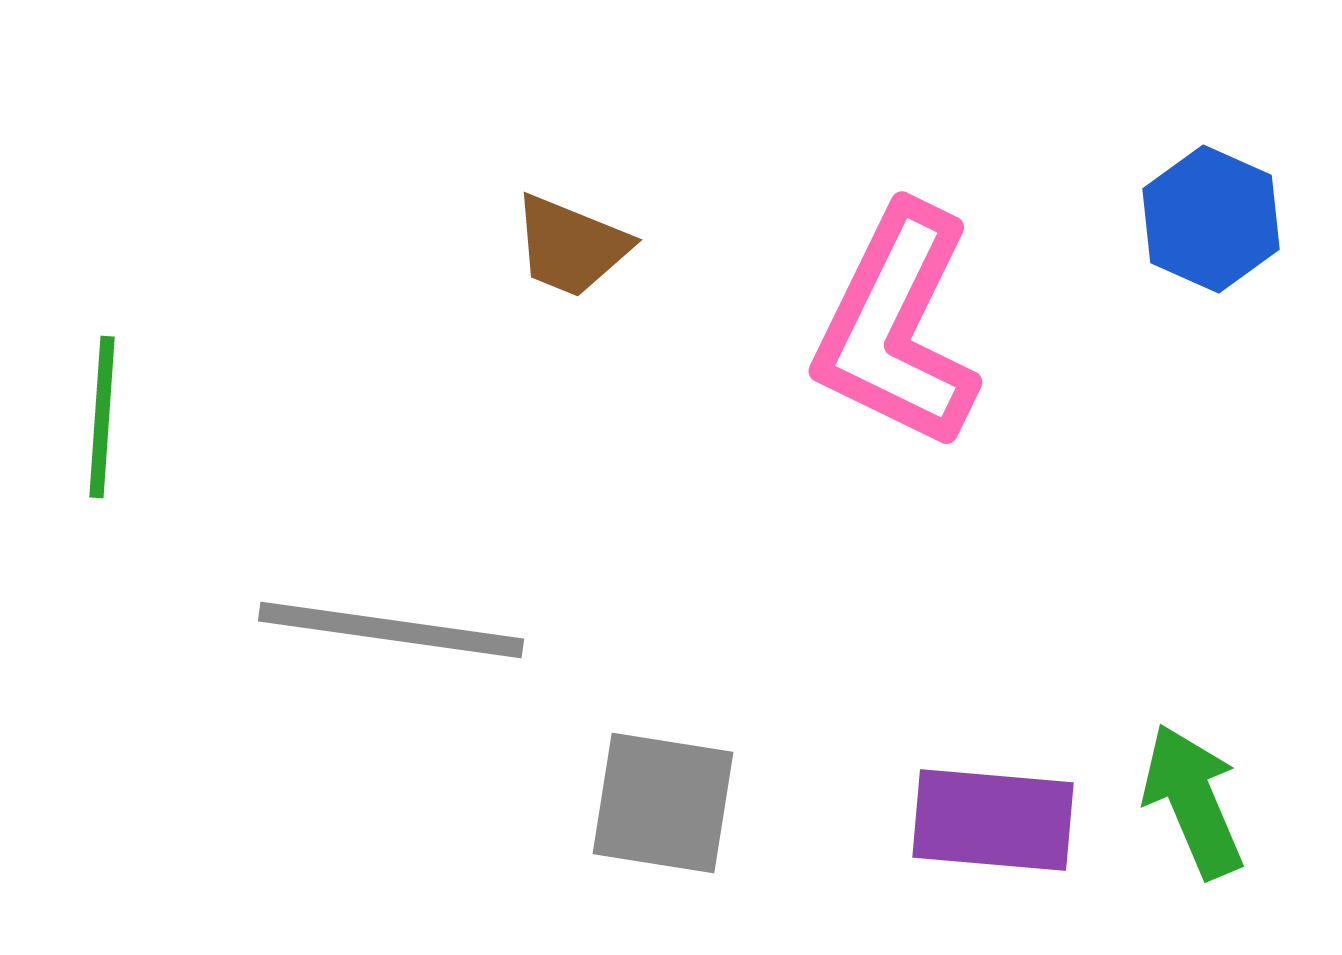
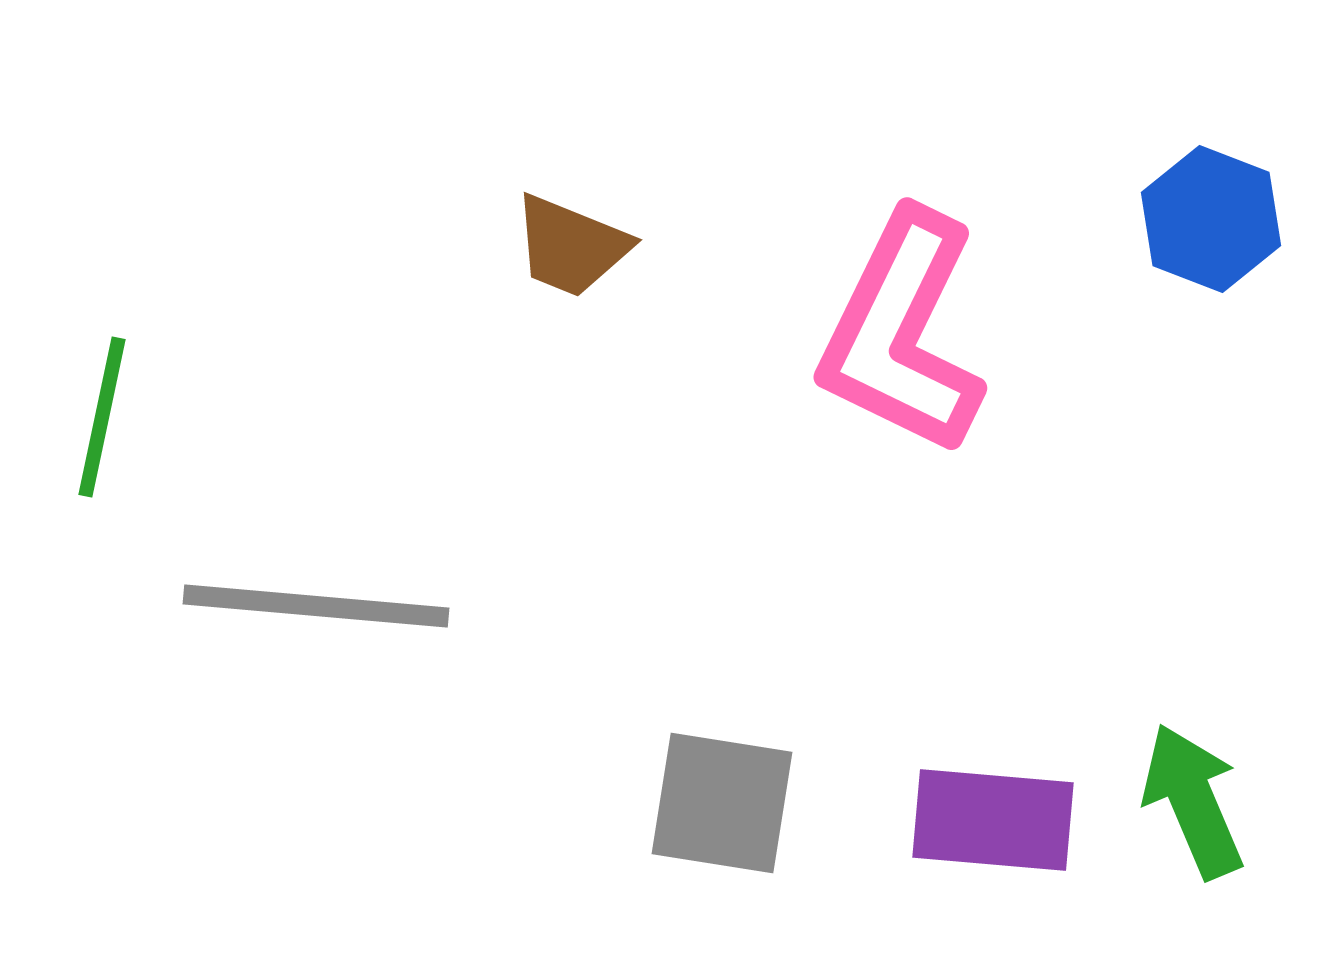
blue hexagon: rotated 3 degrees counterclockwise
pink L-shape: moved 5 px right, 6 px down
green line: rotated 8 degrees clockwise
gray line: moved 75 px left, 24 px up; rotated 3 degrees counterclockwise
gray square: moved 59 px right
